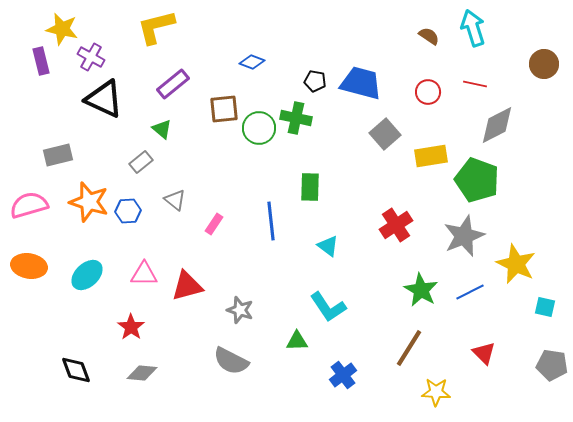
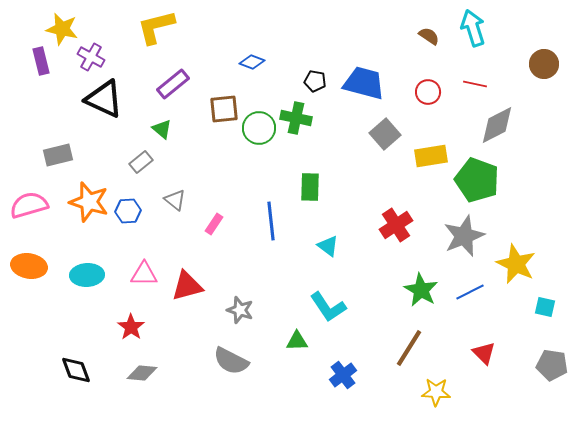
blue trapezoid at (361, 83): moved 3 px right
cyan ellipse at (87, 275): rotated 40 degrees clockwise
